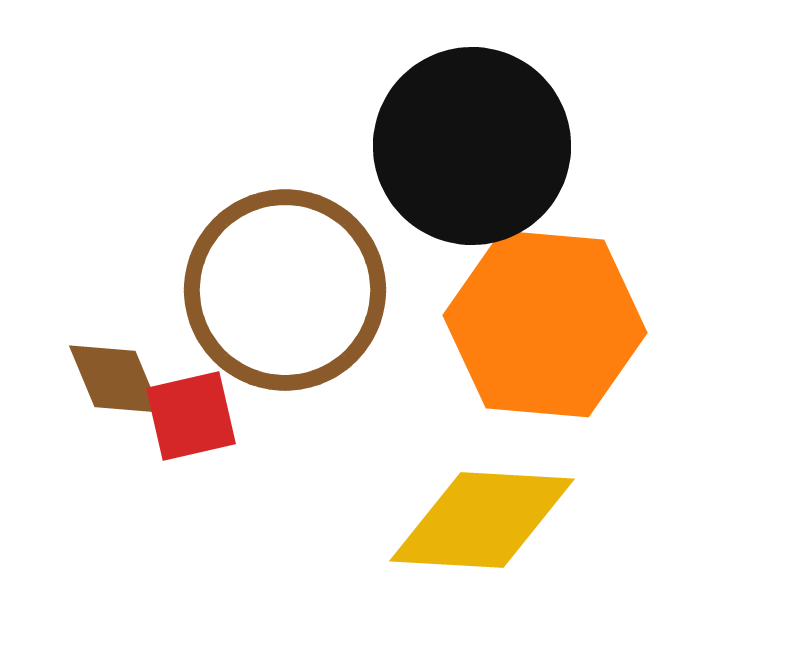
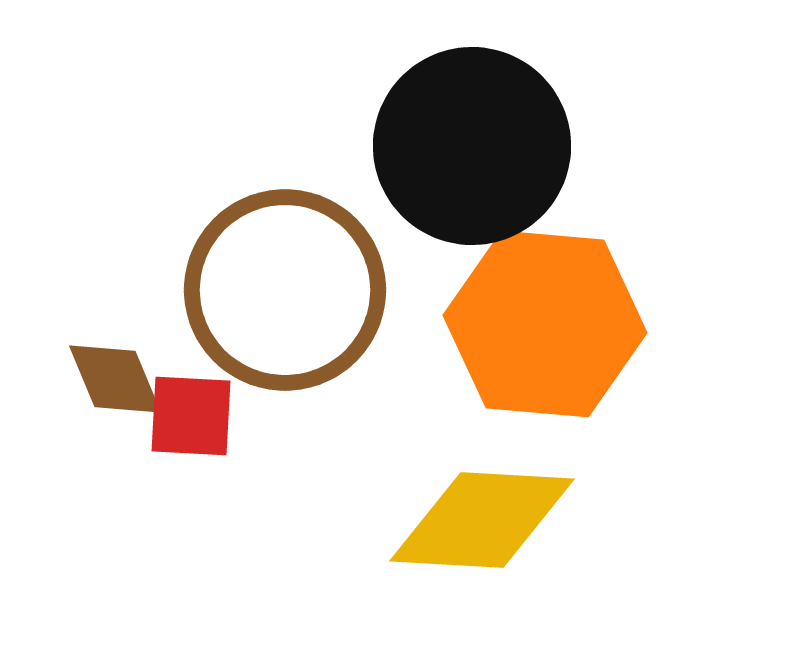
red square: rotated 16 degrees clockwise
